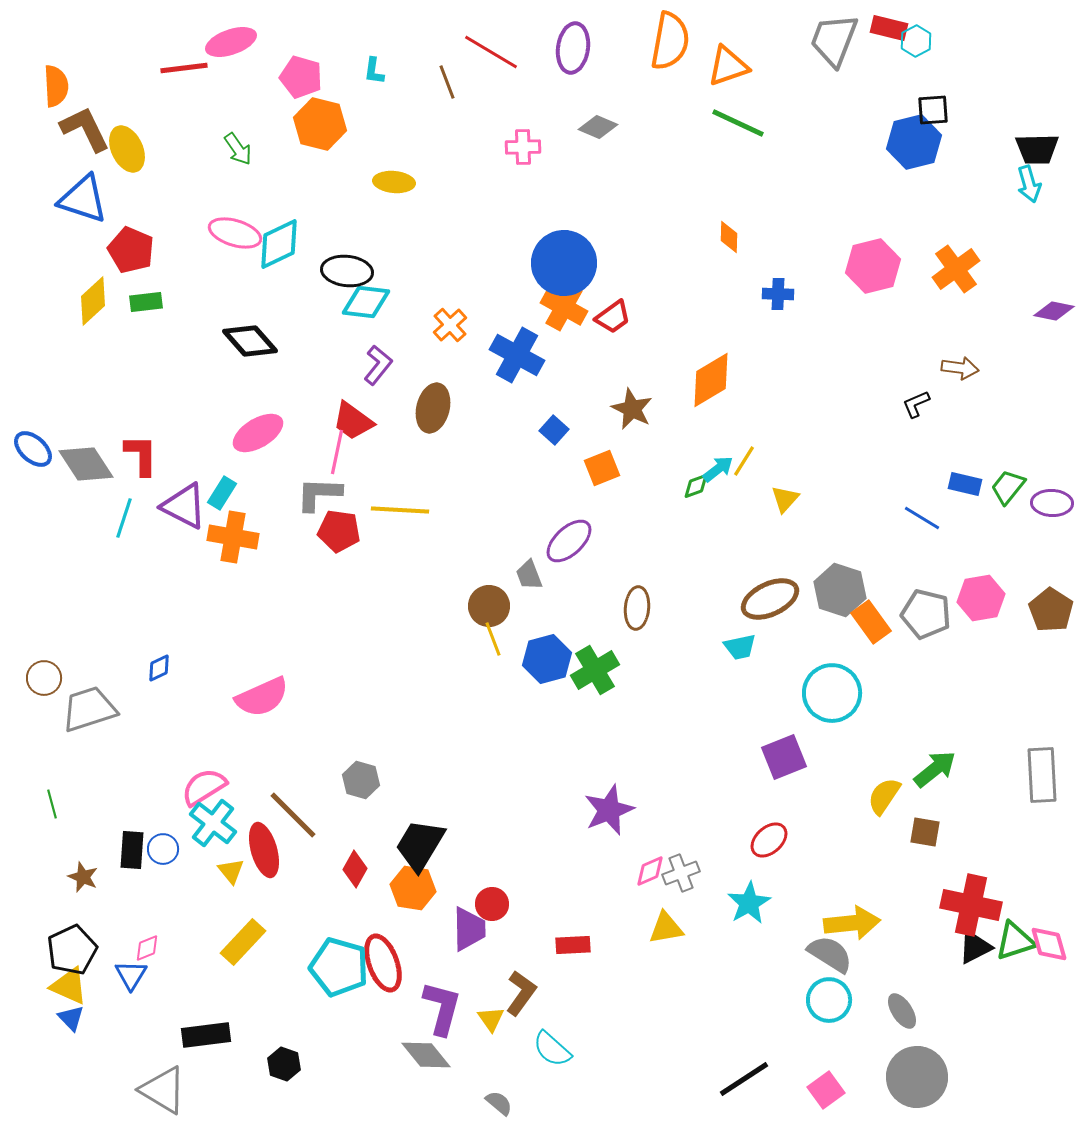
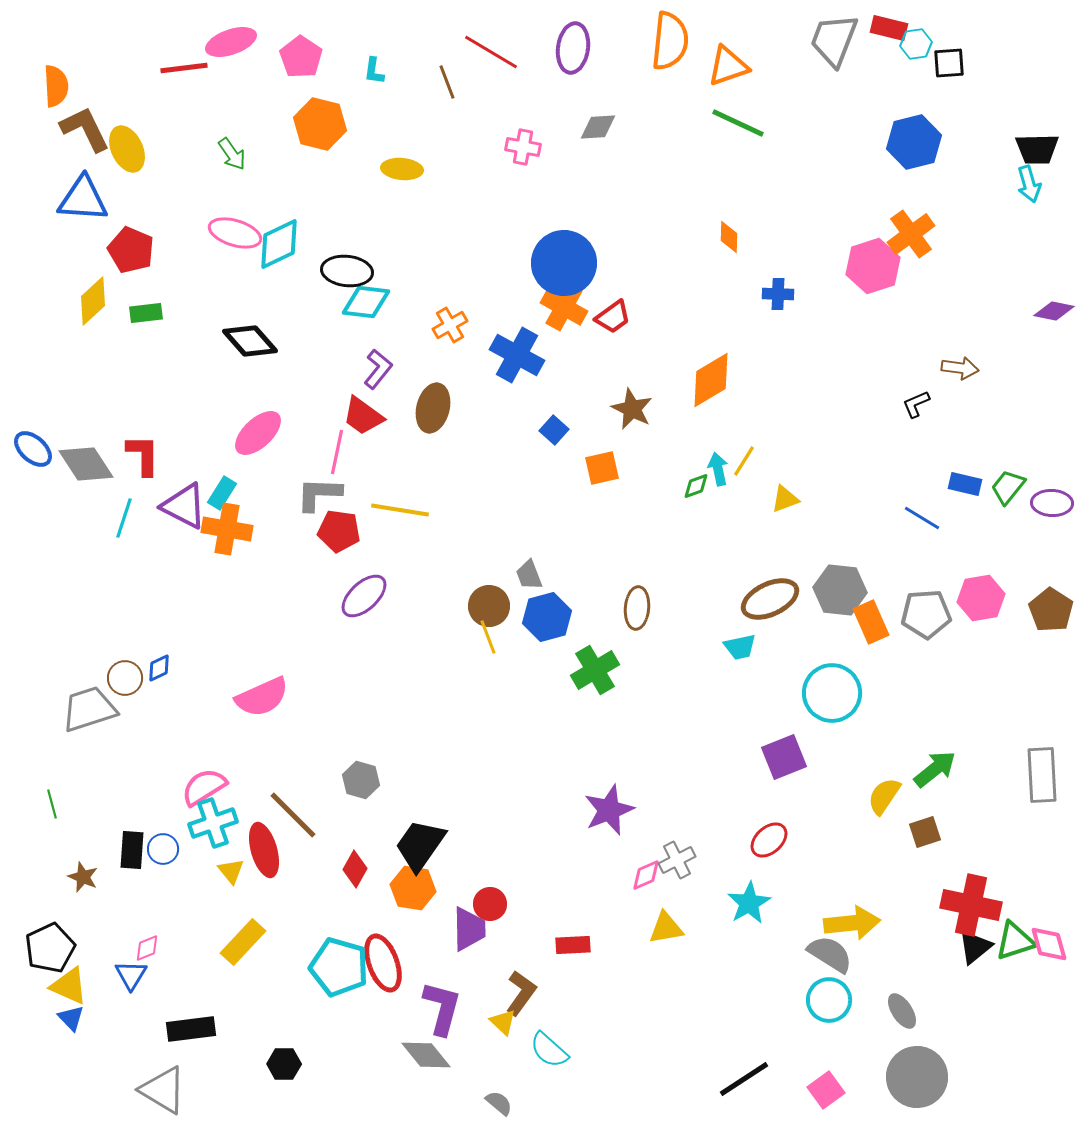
orange semicircle at (670, 41): rotated 4 degrees counterclockwise
cyan hexagon at (916, 41): moved 3 px down; rotated 20 degrees clockwise
pink pentagon at (301, 77): moved 20 px up; rotated 18 degrees clockwise
black square at (933, 110): moved 16 px right, 47 px up
gray diamond at (598, 127): rotated 27 degrees counterclockwise
pink cross at (523, 147): rotated 12 degrees clockwise
green arrow at (238, 149): moved 6 px left, 5 px down
yellow ellipse at (394, 182): moved 8 px right, 13 px up
blue triangle at (83, 199): rotated 14 degrees counterclockwise
pink hexagon at (873, 266): rotated 4 degrees counterclockwise
orange cross at (956, 269): moved 45 px left, 35 px up
green rectangle at (146, 302): moved 11 px down
orange cross at (450, 325): rotated 12 degrees clockwise
purple L-shape at (378, 365): moved 4 px down
red trapezoid at (353, 421): moved 10 px right, 5 px up
pink ellipse at (258, 433): rotated 12 degrees counterclockwise
red L-shape at (141, 455): moved 2 px right
orange square at (602, 468): rotated 9 degrees clockwise
cyan arrow at (718, 469): rotated 64 degrees counterclockwise
yellow triangle at (785, 499): rotated 28 degrees clockwise
yellow line at (400, 510): rotated 6 degrees clockwise
orange cross at (233, 537): moved 6 px left, 8 px up
purple ellipse at (569, 541): moved 205 px left, 55 px down
gray hexagon at (840, 590): rotated 12 degrees counterclockwise
gray pentagon at (926, 614): rotated 18 degrees counterclockwise
orange rectangle at (871, 622): rotated 12 degrees clockwise
yellow line at (493, 639): moved 5 px left, 2 px up
blue hexagon at (547, 659): moved 42 px up
brown circle at (44, 678): moved 81 px right
cyan cross at (213, 823): rotated 33 degrees clockwise
brown square at (925, 832): rotated 28 degrees counterclockwise
black trapezoid at (420, 845): rotated 4 degrees clockwise
pink diamond at (650, 871): moved 4 px left, 4 px down
gray cross at (681, 873): moved 4 px left, 13 px up; rotated 6 degrees counterclockwise
red circle at (492, 904): moved 2 px left
black triangle at (975, 947): rotated 12 degrees counterclockwise
black pentagon at (72, 950): moved 22 px left, 2 px up
yellow triangle at (491, 1019): moved 12 px right, 3 px down; rotated 12 degrees counterclockwise
black rectangle at (206, 1035): moved 15 px left, 6 px up
cyan semicircle at (552, 1049): moved 3 px left, 1 px down
black hexagon at (284, 1064): rotated 20 degrees counterclockwise
